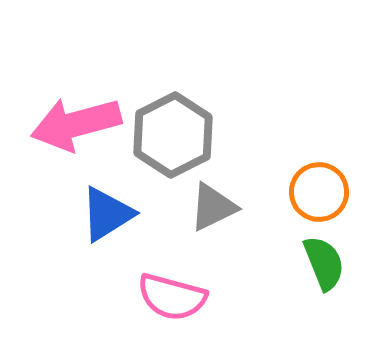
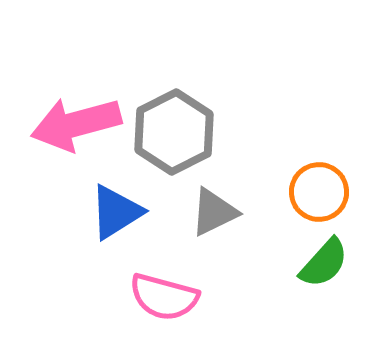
gray hexagon: moved 1 px right, 3 px up
gray triangle: moved 1 px right, 5 px down
blue triangle: moved 9 px right, 2 px up
green semicircle: rotated 64 degrees clockwise
pink semicircle: moved 8 px left
